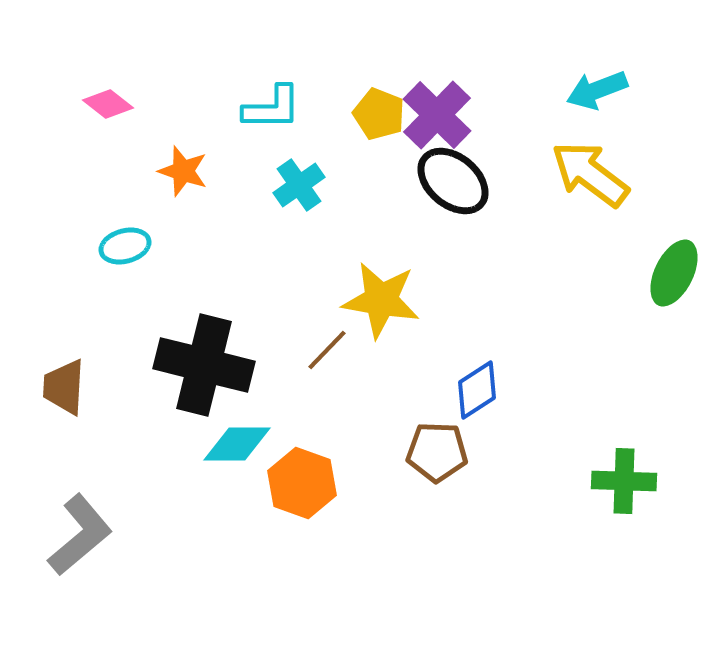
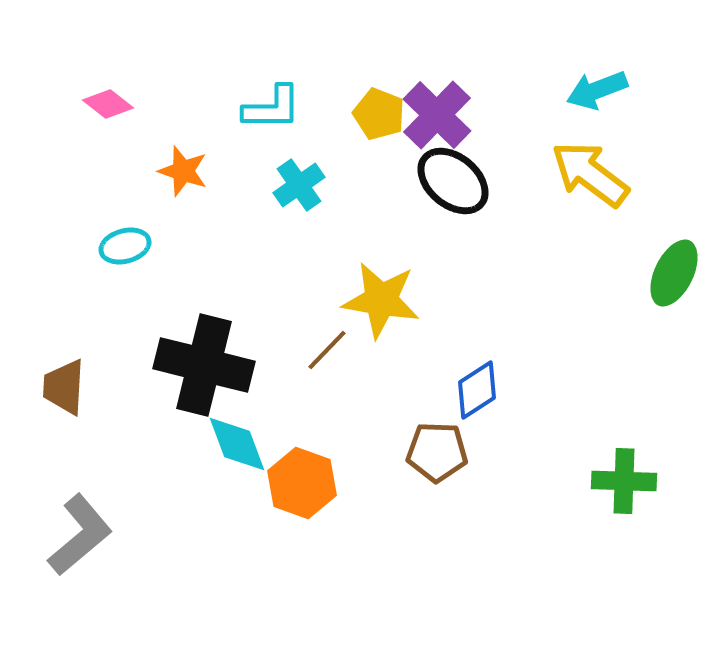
cyan diamond: rotated 70 degrees clockwise
